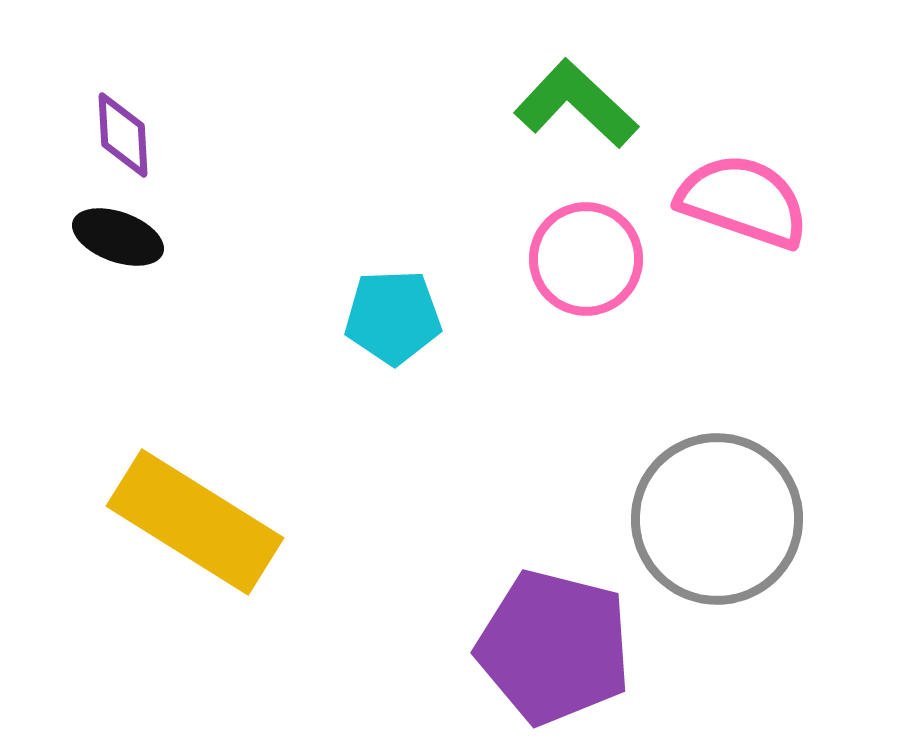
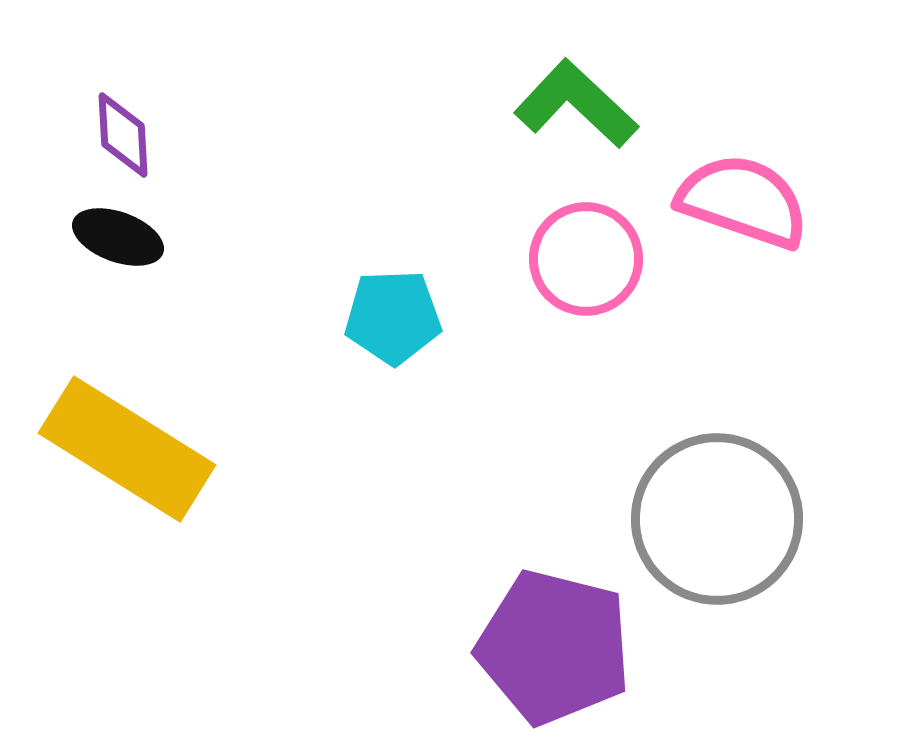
yellow rectangle: moved 68 px left, 73 px up
